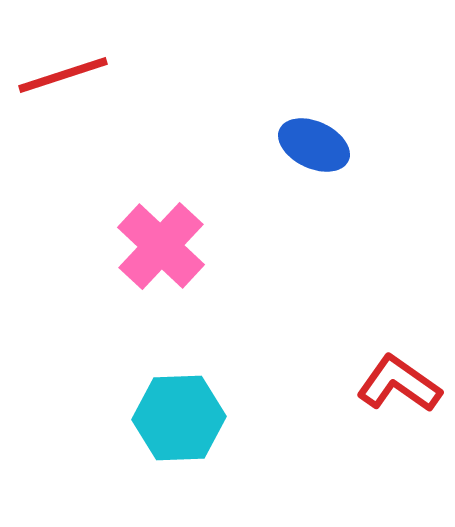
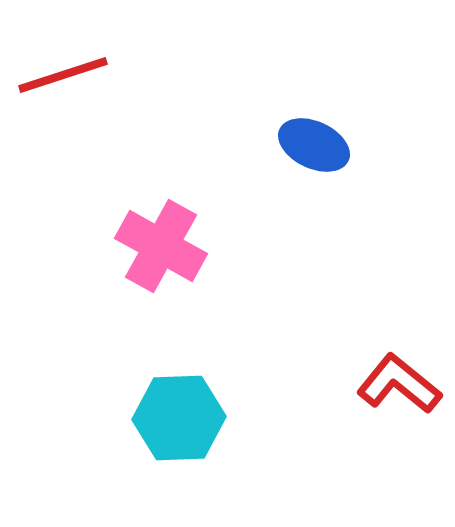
pink cross: rotated 14 degrees counterclockwise
red L-shape: rotated 4 degrees clockwise
